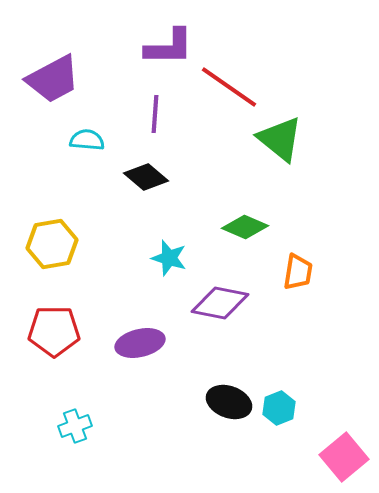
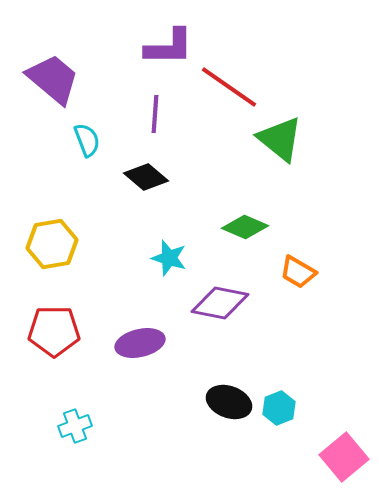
purple trapezoid: rotated 112 degrees counterclockwise
cyan semicircle: rotated 64 degrees clockwise
orange trapezoid: rotated 111 degrees clockwise
